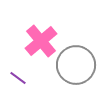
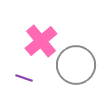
purple line: moved 6 px right; rotated 18 degrees counterclockwise
